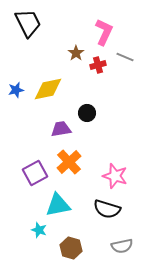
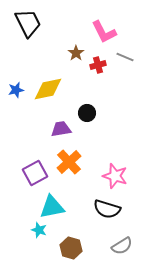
pink L-shape: rotated 128 degrees clockwise
cyan triangle: moved 6 px left, 2 px down
gray semicircle: rotated 20 degrees counterclockwise
